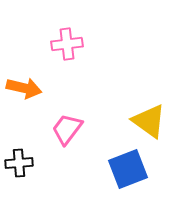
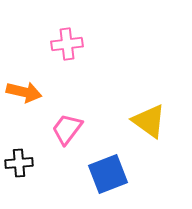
orange arrow: moved 4 px down
blue square: moved 20 px left, 5 px down
